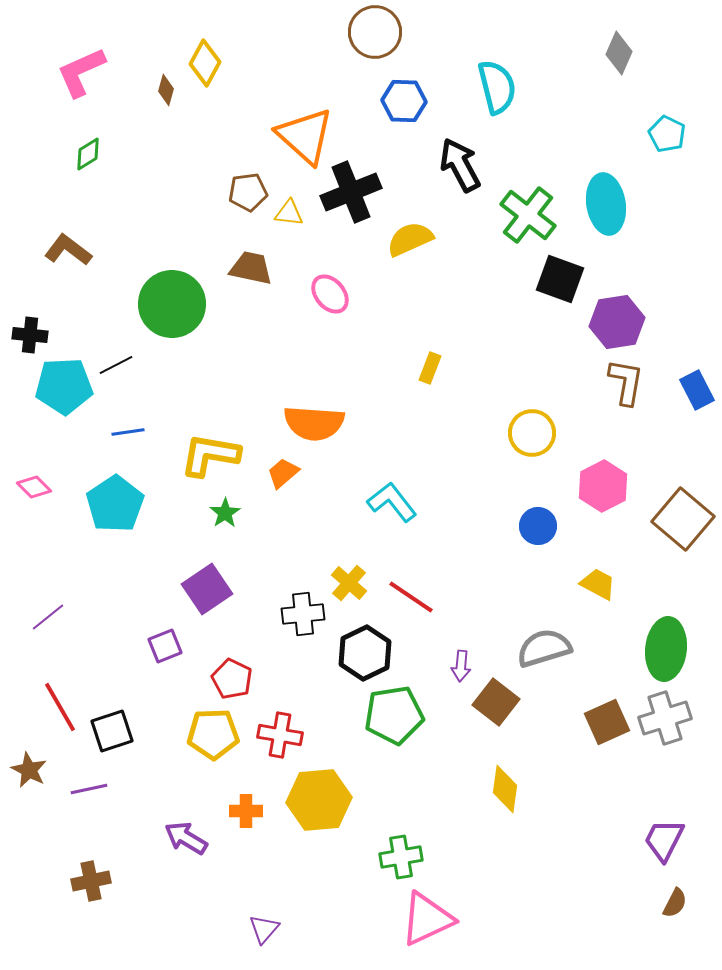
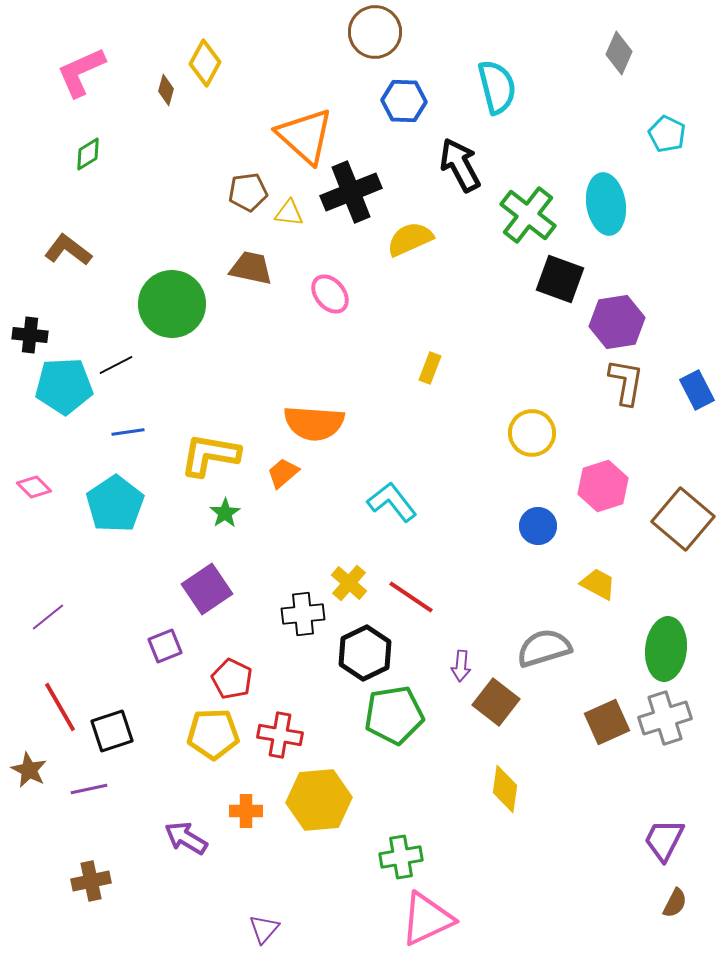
pink hexagon at (603, 486): rotated 9 degrees clockwise
